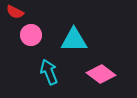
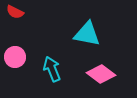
pink circle: moved 16 px left, 22 px down
cyan triangle: moved 13 px right, 6 px up; rotated 12 degrees clockwise
cyan arrow: moved 3 px right, 3 px up
